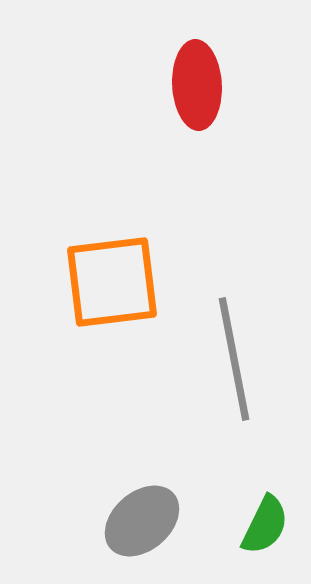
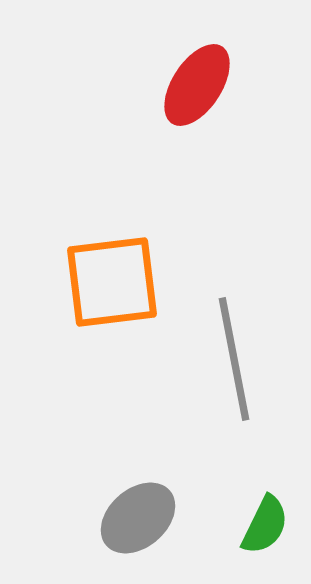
red ellipse: rotated 36 degrees clockwise
gray ellipse: moved 4 px left, 3 px up
